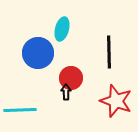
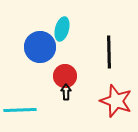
blue circle: moved 2 px right, 6 px up
red circle: moved 6 px left, 2 px up
